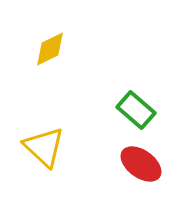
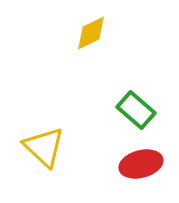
yellow diamond: moved 41 px right, 16 px up
red ellipse: rotated 51 degrees counterclockwise
